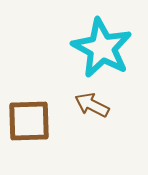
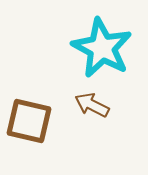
brown square: rotated 15 degrees clockwise
